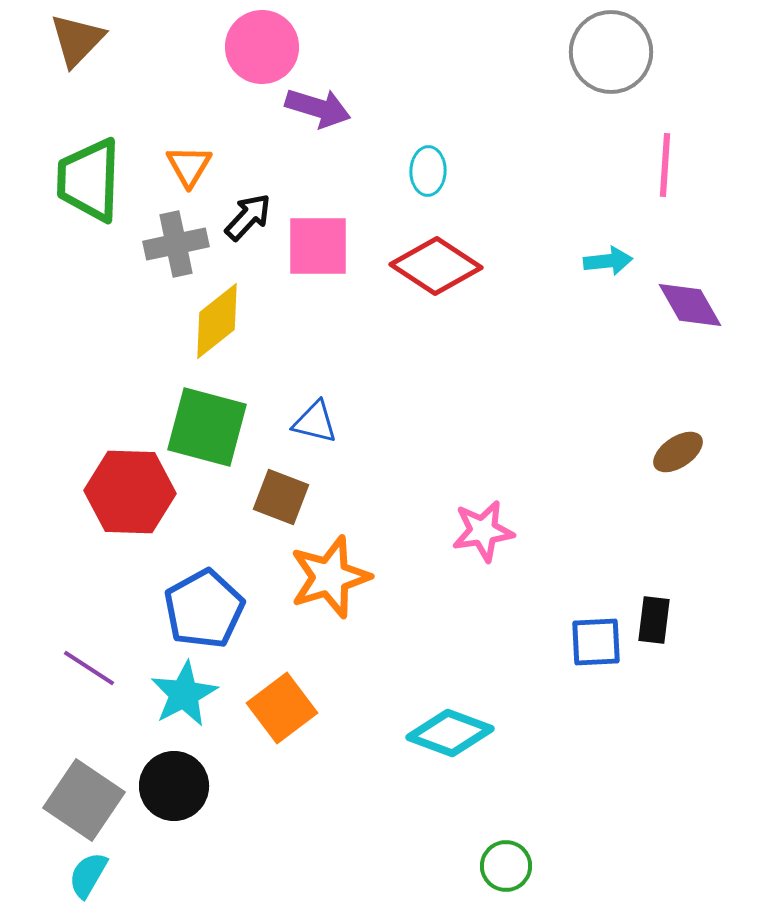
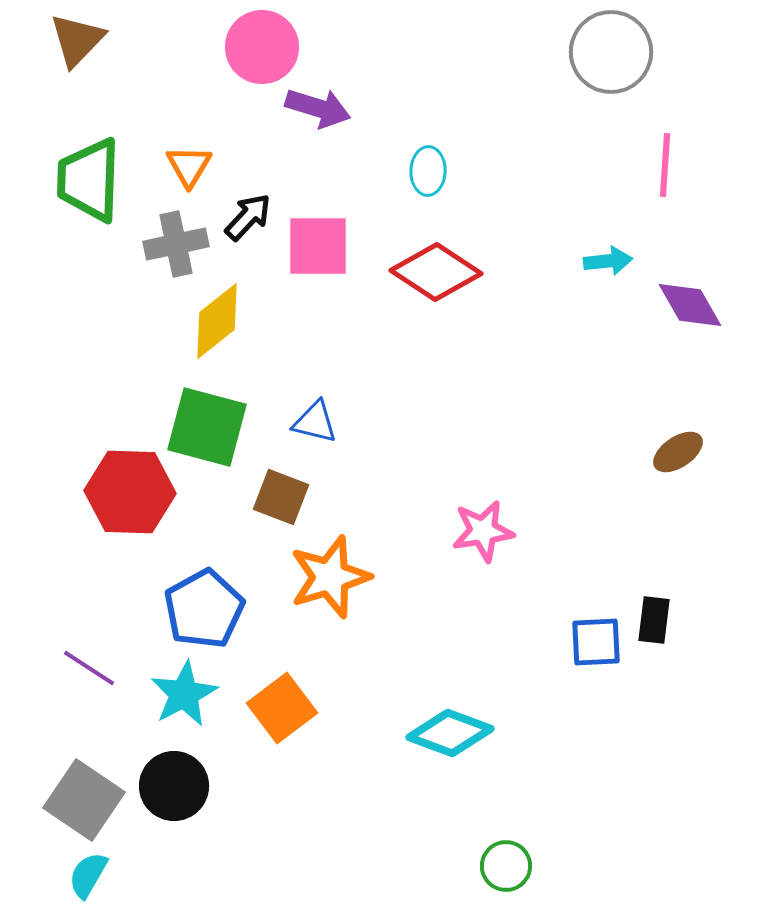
red diamond: moved 6 px down
